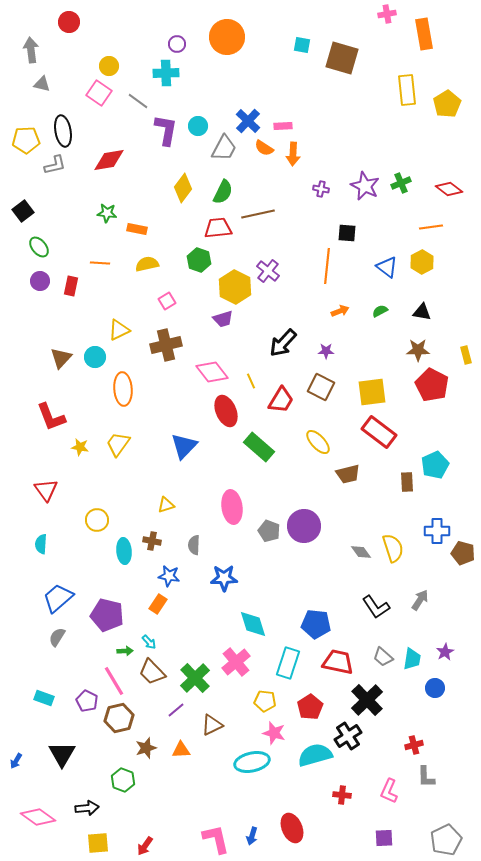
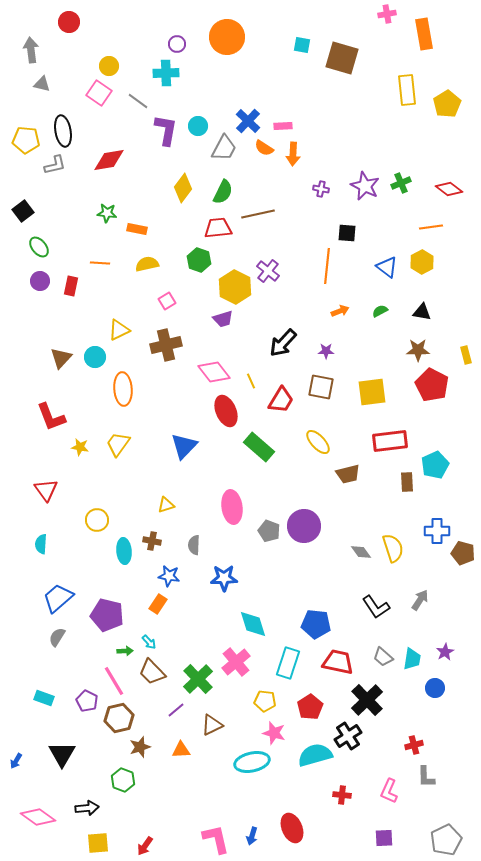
yellow pentagon at (26, 140): rotated 8 degrees clockwise
pink diamond at (212, 372): moved 2 px right
brown square at (321, 387): rotated 16 degrees counterclockwise
red rectangle at (379, 432): moved 11 px right, 9 px down; rotated 44 degrees counterclockwise
green cross at (195, 678): moved 3 px right, 1 px down
brown star at (146, 748): moved 6 px left, 1 px up
